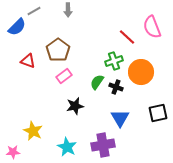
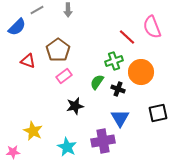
gray line: moved 3 px right, 1 px up
black cross: moved 2 px right, 2 px down
purple cross: moved 4 px up
